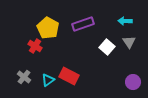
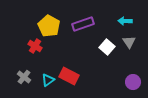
yellow pentagon: moved 1 px right, 2 px up
